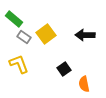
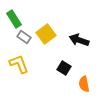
green rectangle: rotated 18 degrees clockwise
black arrow: moved 6 px left, 5 px down; rotated 18 degrees clockwise
black square: moved 1 px up; rotated 24 degrees counterclockwise
